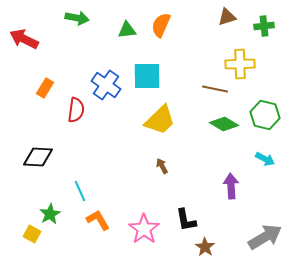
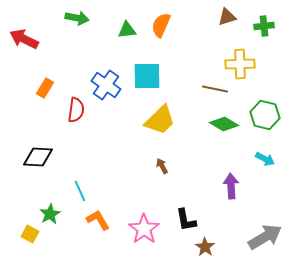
yellow square: moved 2 px left
